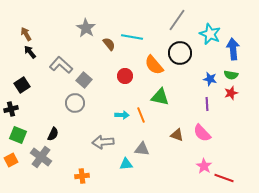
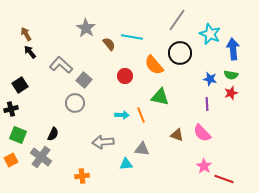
black square: moved 2 px left
red line: moved 1 px down
